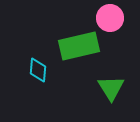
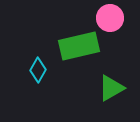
cyan diamond: rotated 25 degrees clockwise
green triangle: rotated 32 degrees clockwise
